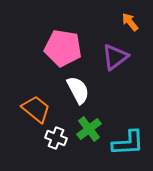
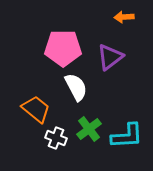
orange arrow: moved 6 px left, 5 px up; rotated 54 degrees counterclockwise
pink pentagon: rotated 9 degrees counterclockwise
purple triangle: moved 5 px left
white semicircle: moved 2 px left, 3 px up
cyan L-shape: moved 1 px left, 7 px up
